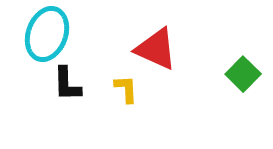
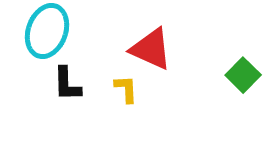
cyan ellipse: moved 3 px up
red triangle: moved 5 px left
green square: moved 1 px down
